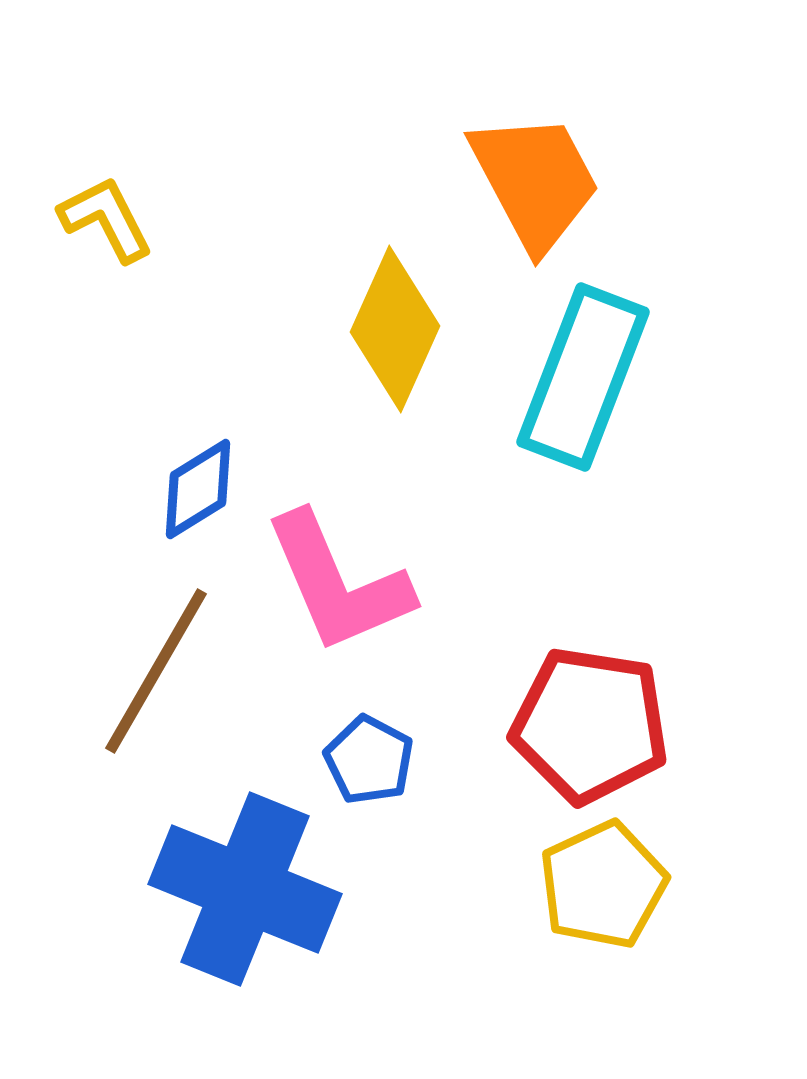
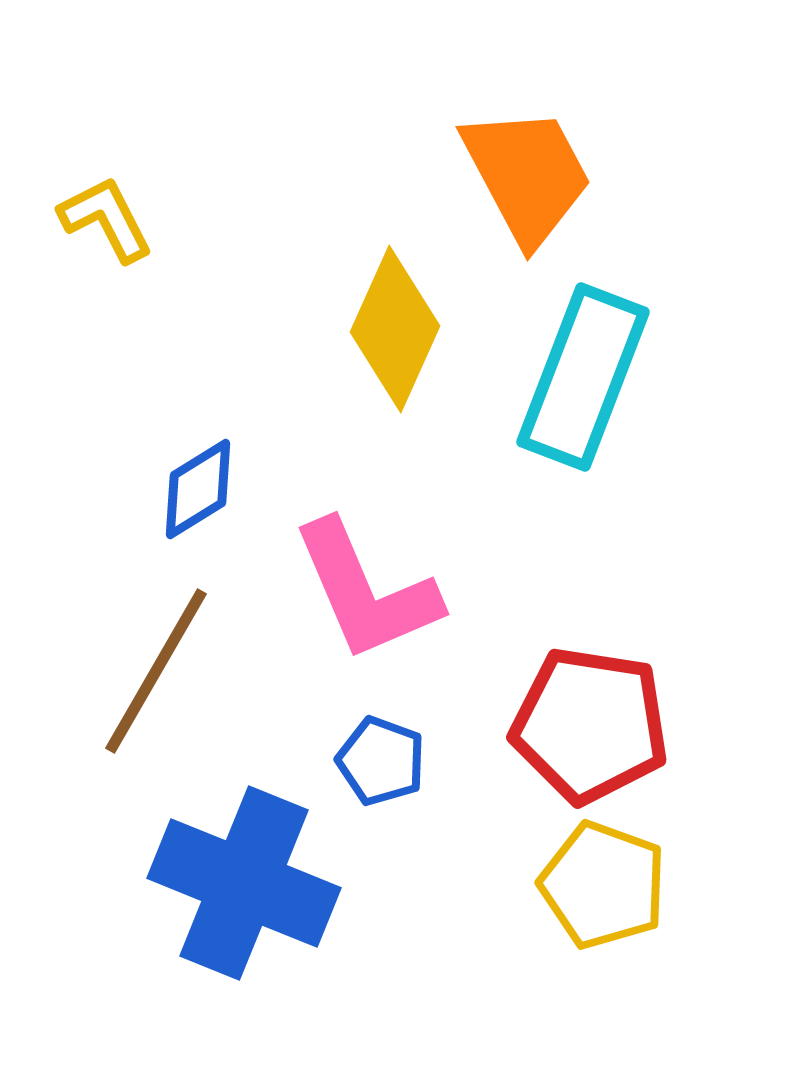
orange trapezoid: moved 8 px left, 6 px up
pink L-shape: moved 28 px right, 8 px down
blue pentagon: moved 12 px right, 1 px down; rotated 8 degrees counterclockwise
yellow pentagon: rotated 27 degrees counterclockwise
blue cross: moved 1 px left, 6 px up
